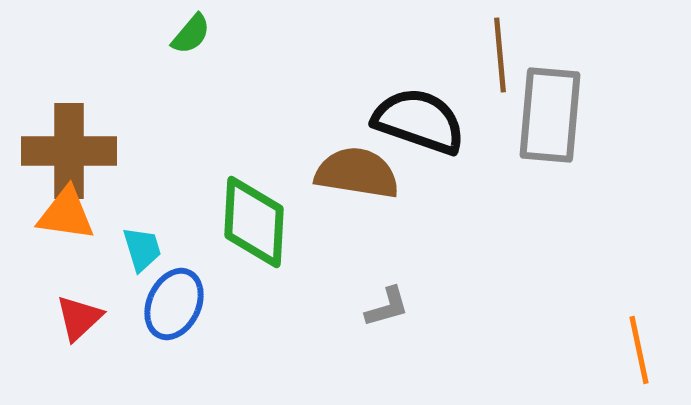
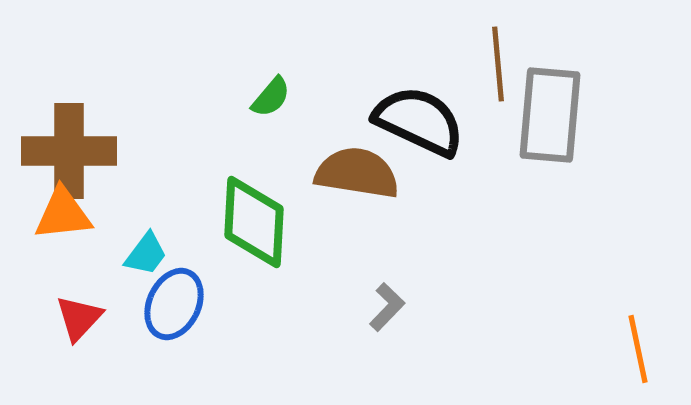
green semicircle: moved 80 px right, 63 px down
brown line: moved 2 px left, 9 px down
black semicircle: rotated 6 degrees clockwise
orange triangle: moved 3 px left; rotated 14 degrees counterclockwise
cyan trapezoid: moved 4 px right, 5 px down; rotated 54 degrees clockwise
gray L-shape: rotated 30 degrees counterclockwise
red triangle: rotated 4 degrees counterclockwise
orange line: moved 1 px left, 1 px up
